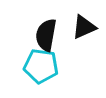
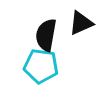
black triangle: moved 3 px left, 4 px up
